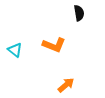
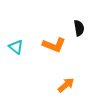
black semicircle: moved 15 px down
cyan triangle: moved 1 px right, 3 px up
